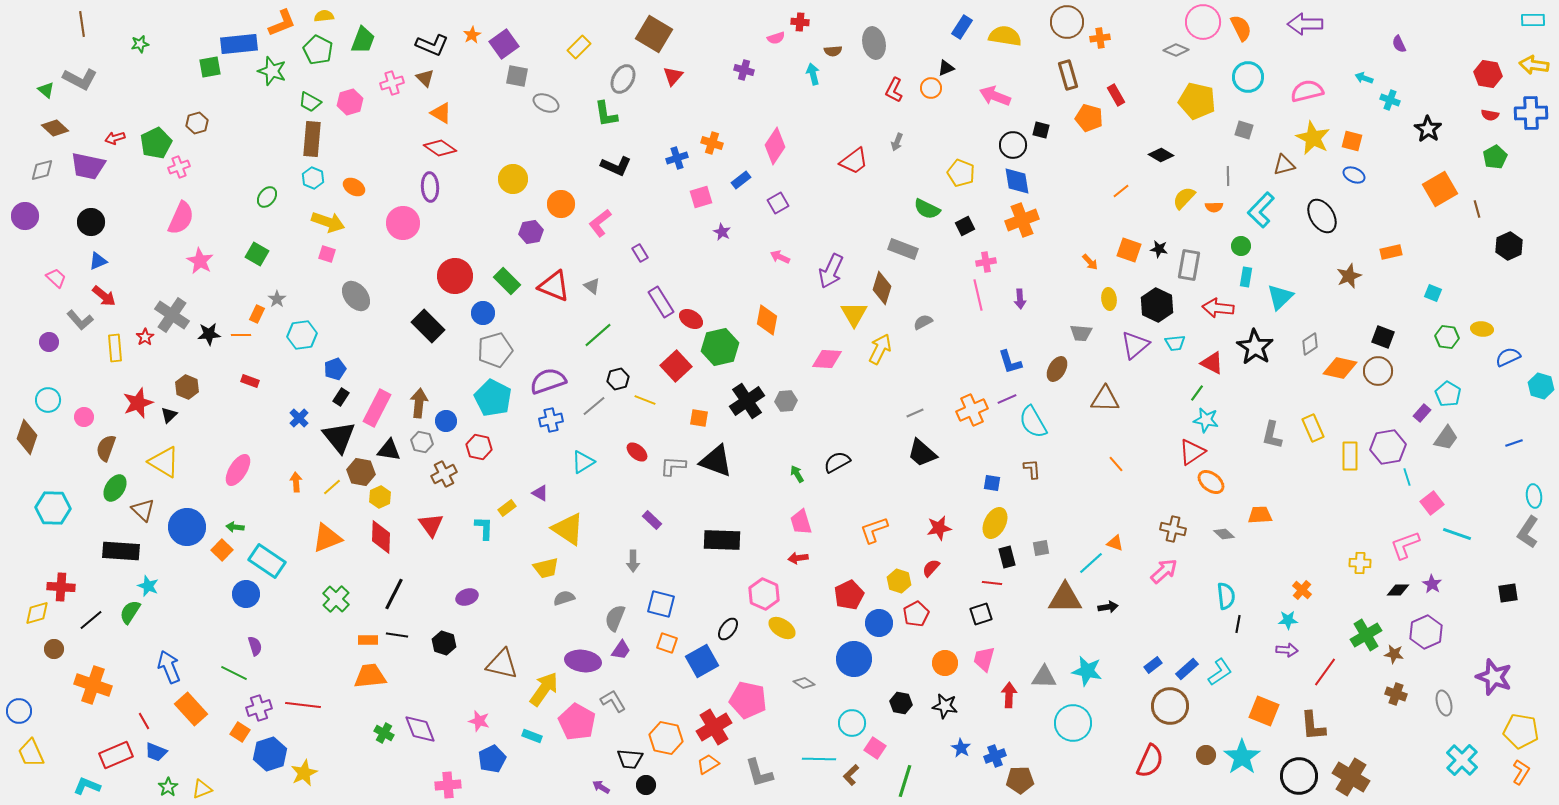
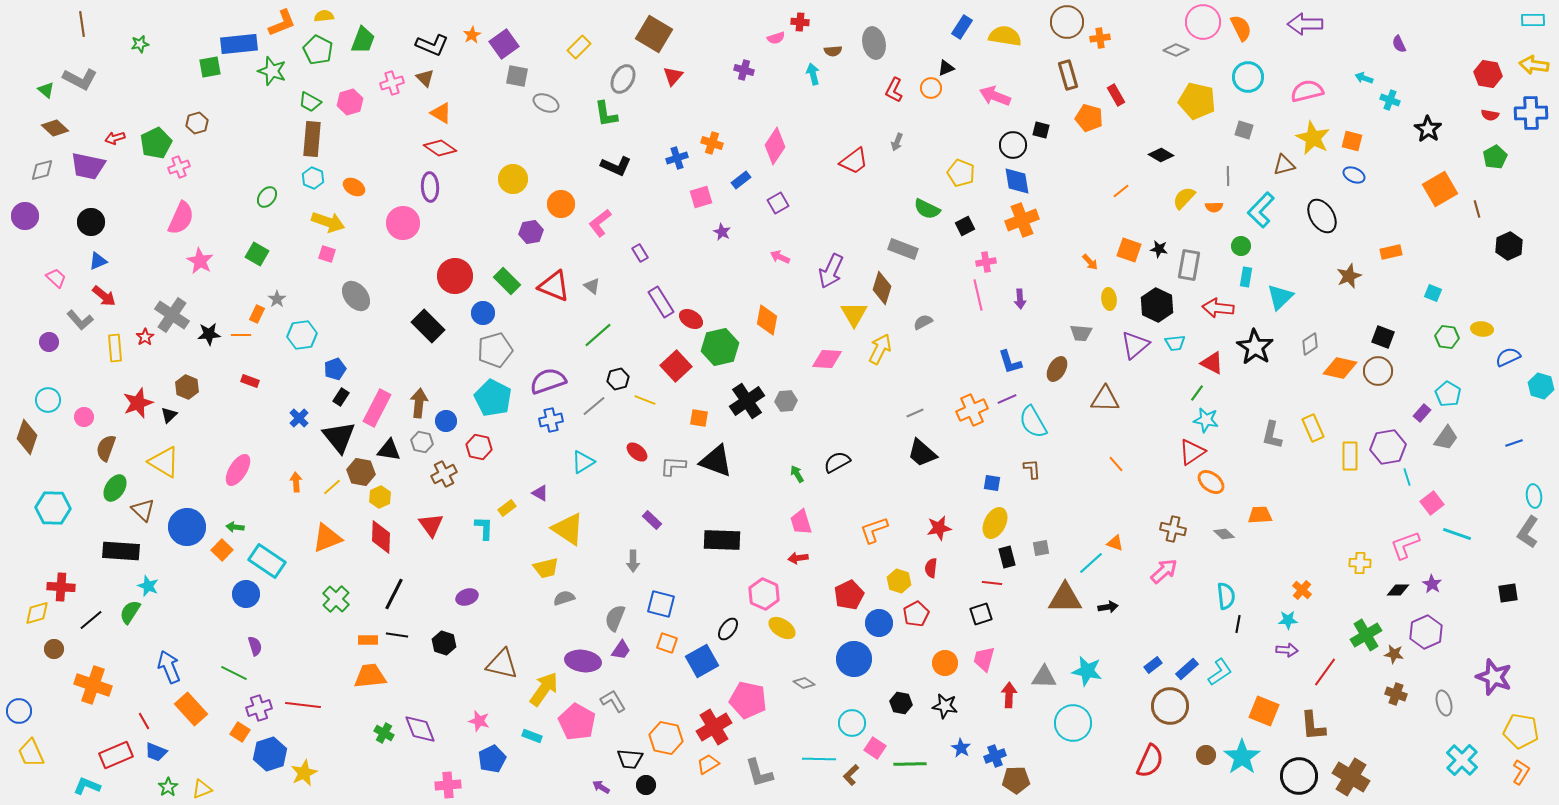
red semicircle at (931, 568): rotated 36 degrees counterclockwise
brown pentagon at (1020, 780): moved 4 px left
green line at (905, 781): moved 5 px right, 17 px up; rotated 72 degrees clockwise
